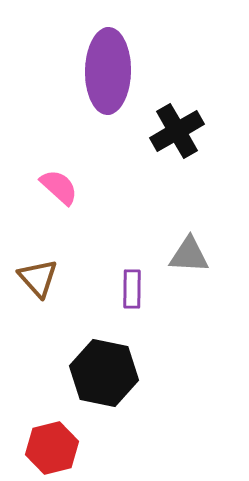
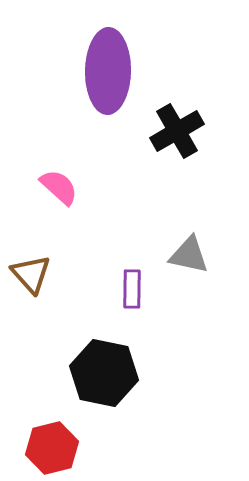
gray triangle: rotated 9 degrees clockwise
brown triangle: moved 7 px left, 4 px up
